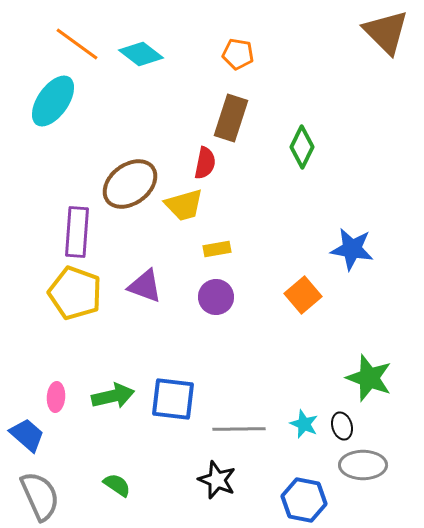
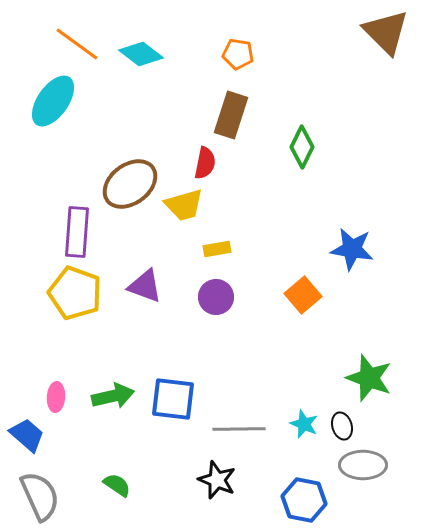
brown rectangle: moved 3 px up
